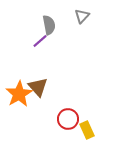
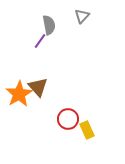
purple line: rotated 14 degrees counterclockwise
